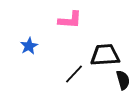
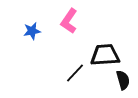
pink L-shape: moved 1 px left, 1 px down; rotated 120 degrees clockwise
blue star: moved 3 px right, 15 px up; rotated 18 degrees clockwise
black line: moved 1 px right, 1 px up
